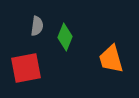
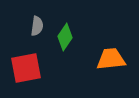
green diamond: rotated 12 degrees clockwise
orange trapezoid: rotated 100 degrees clockwise
